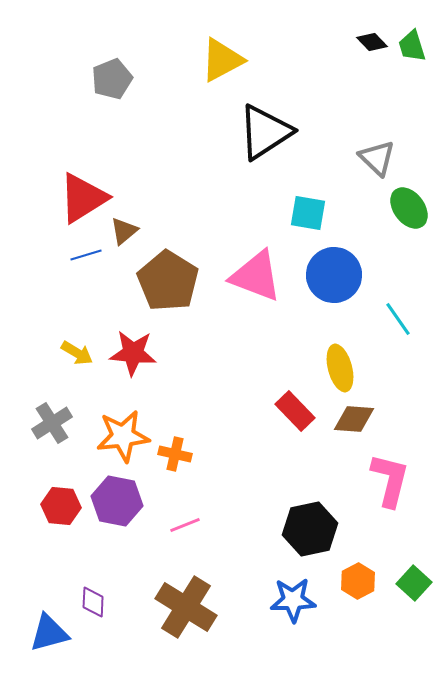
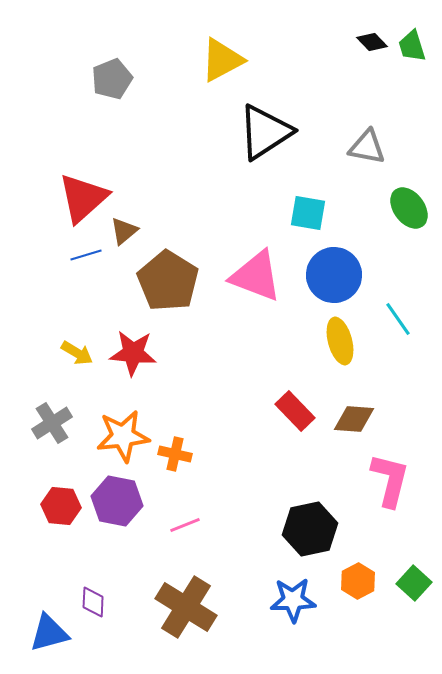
gray triangle: moved 10 px left, 11 px up; rotated 33 degrees counterclockwise
red triangle: rotated 10 degrees counterclockwise
yellow ellipse: moved 27 px up
